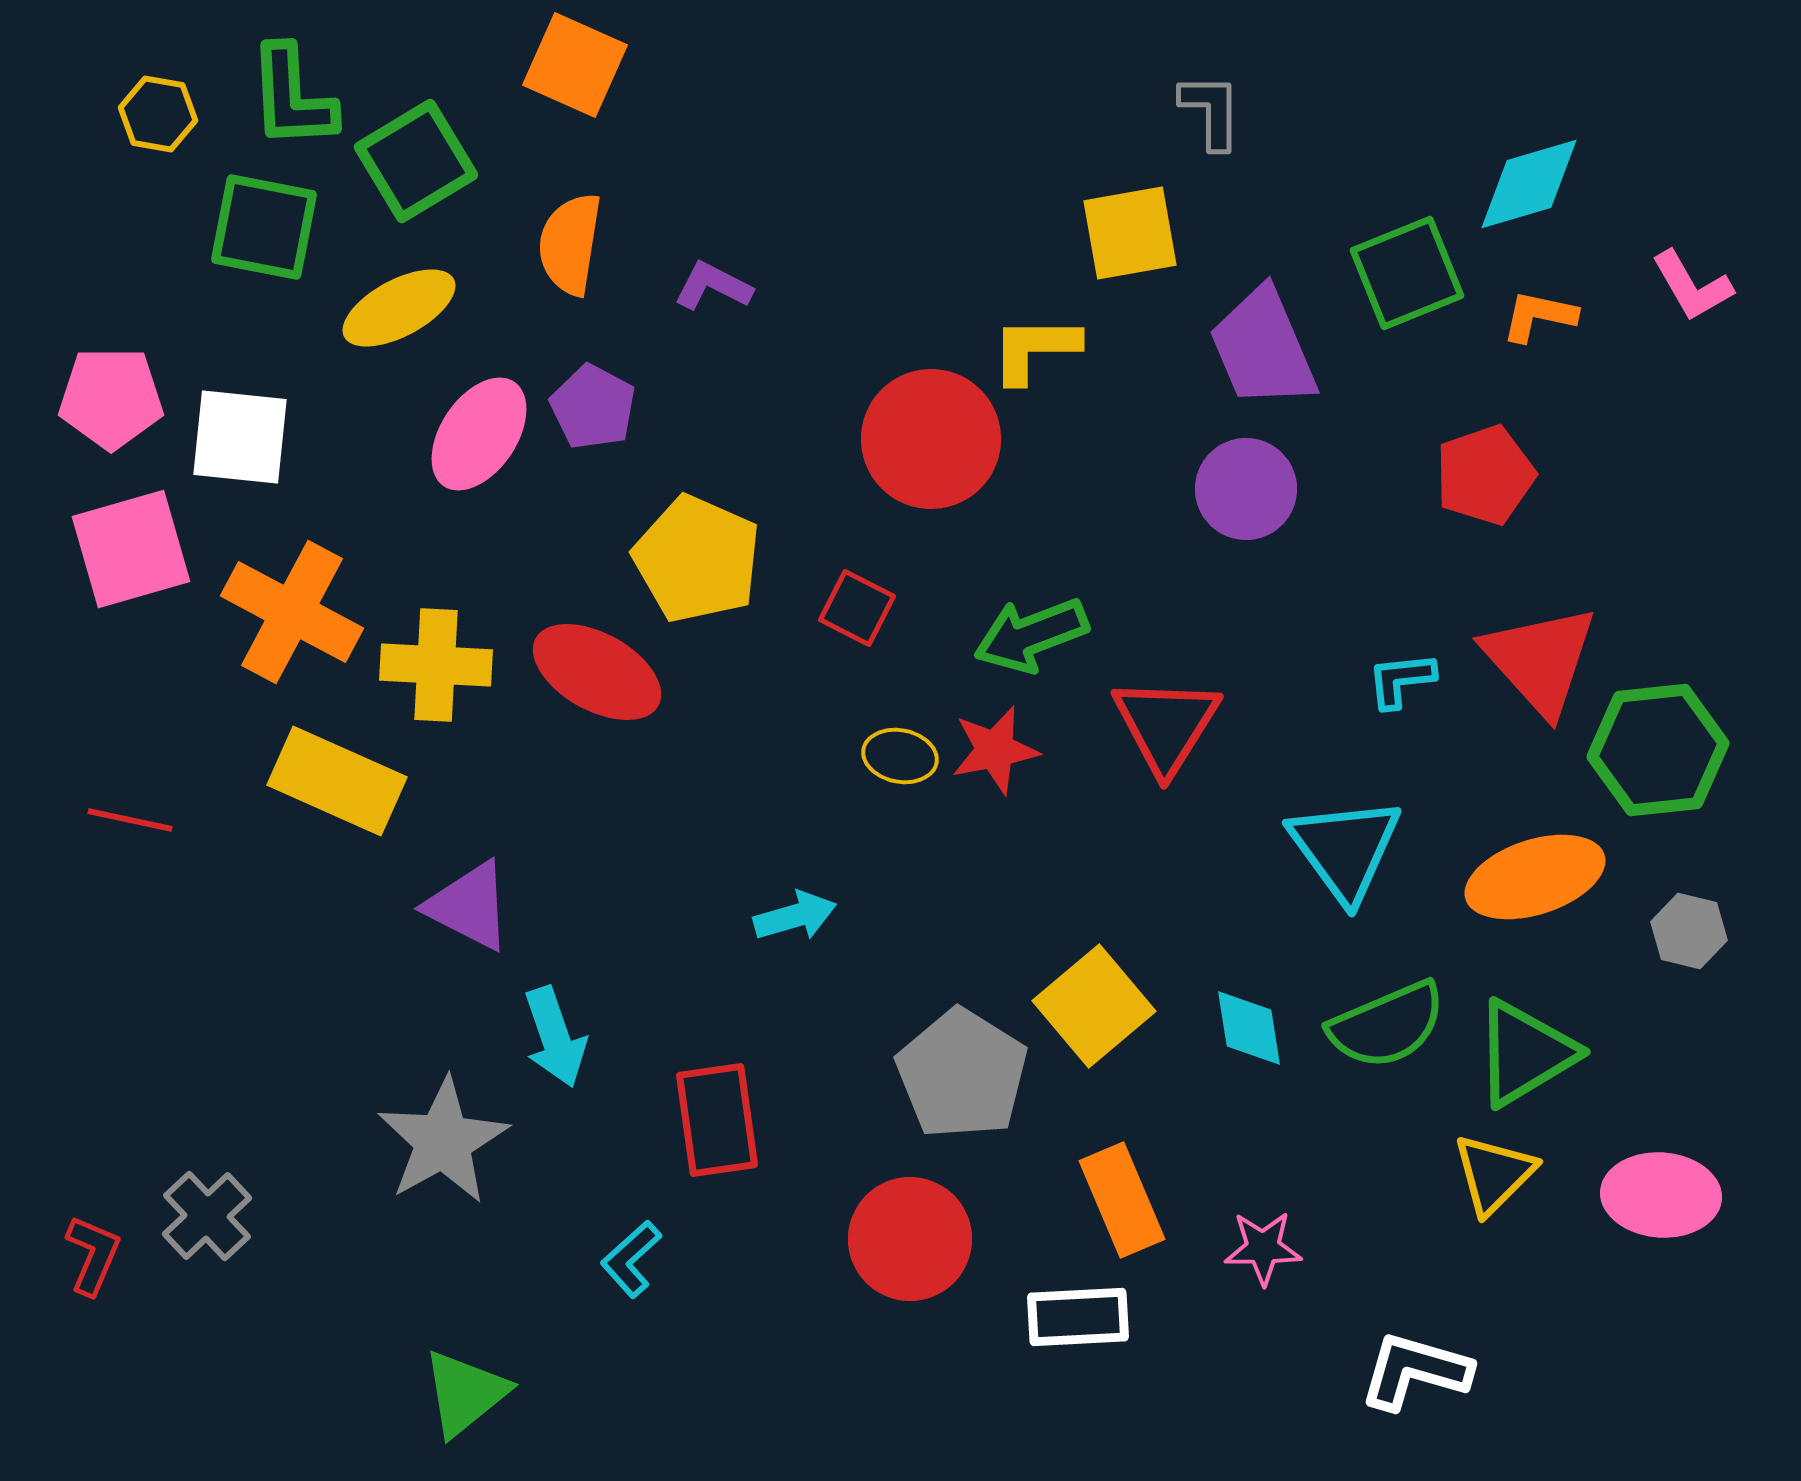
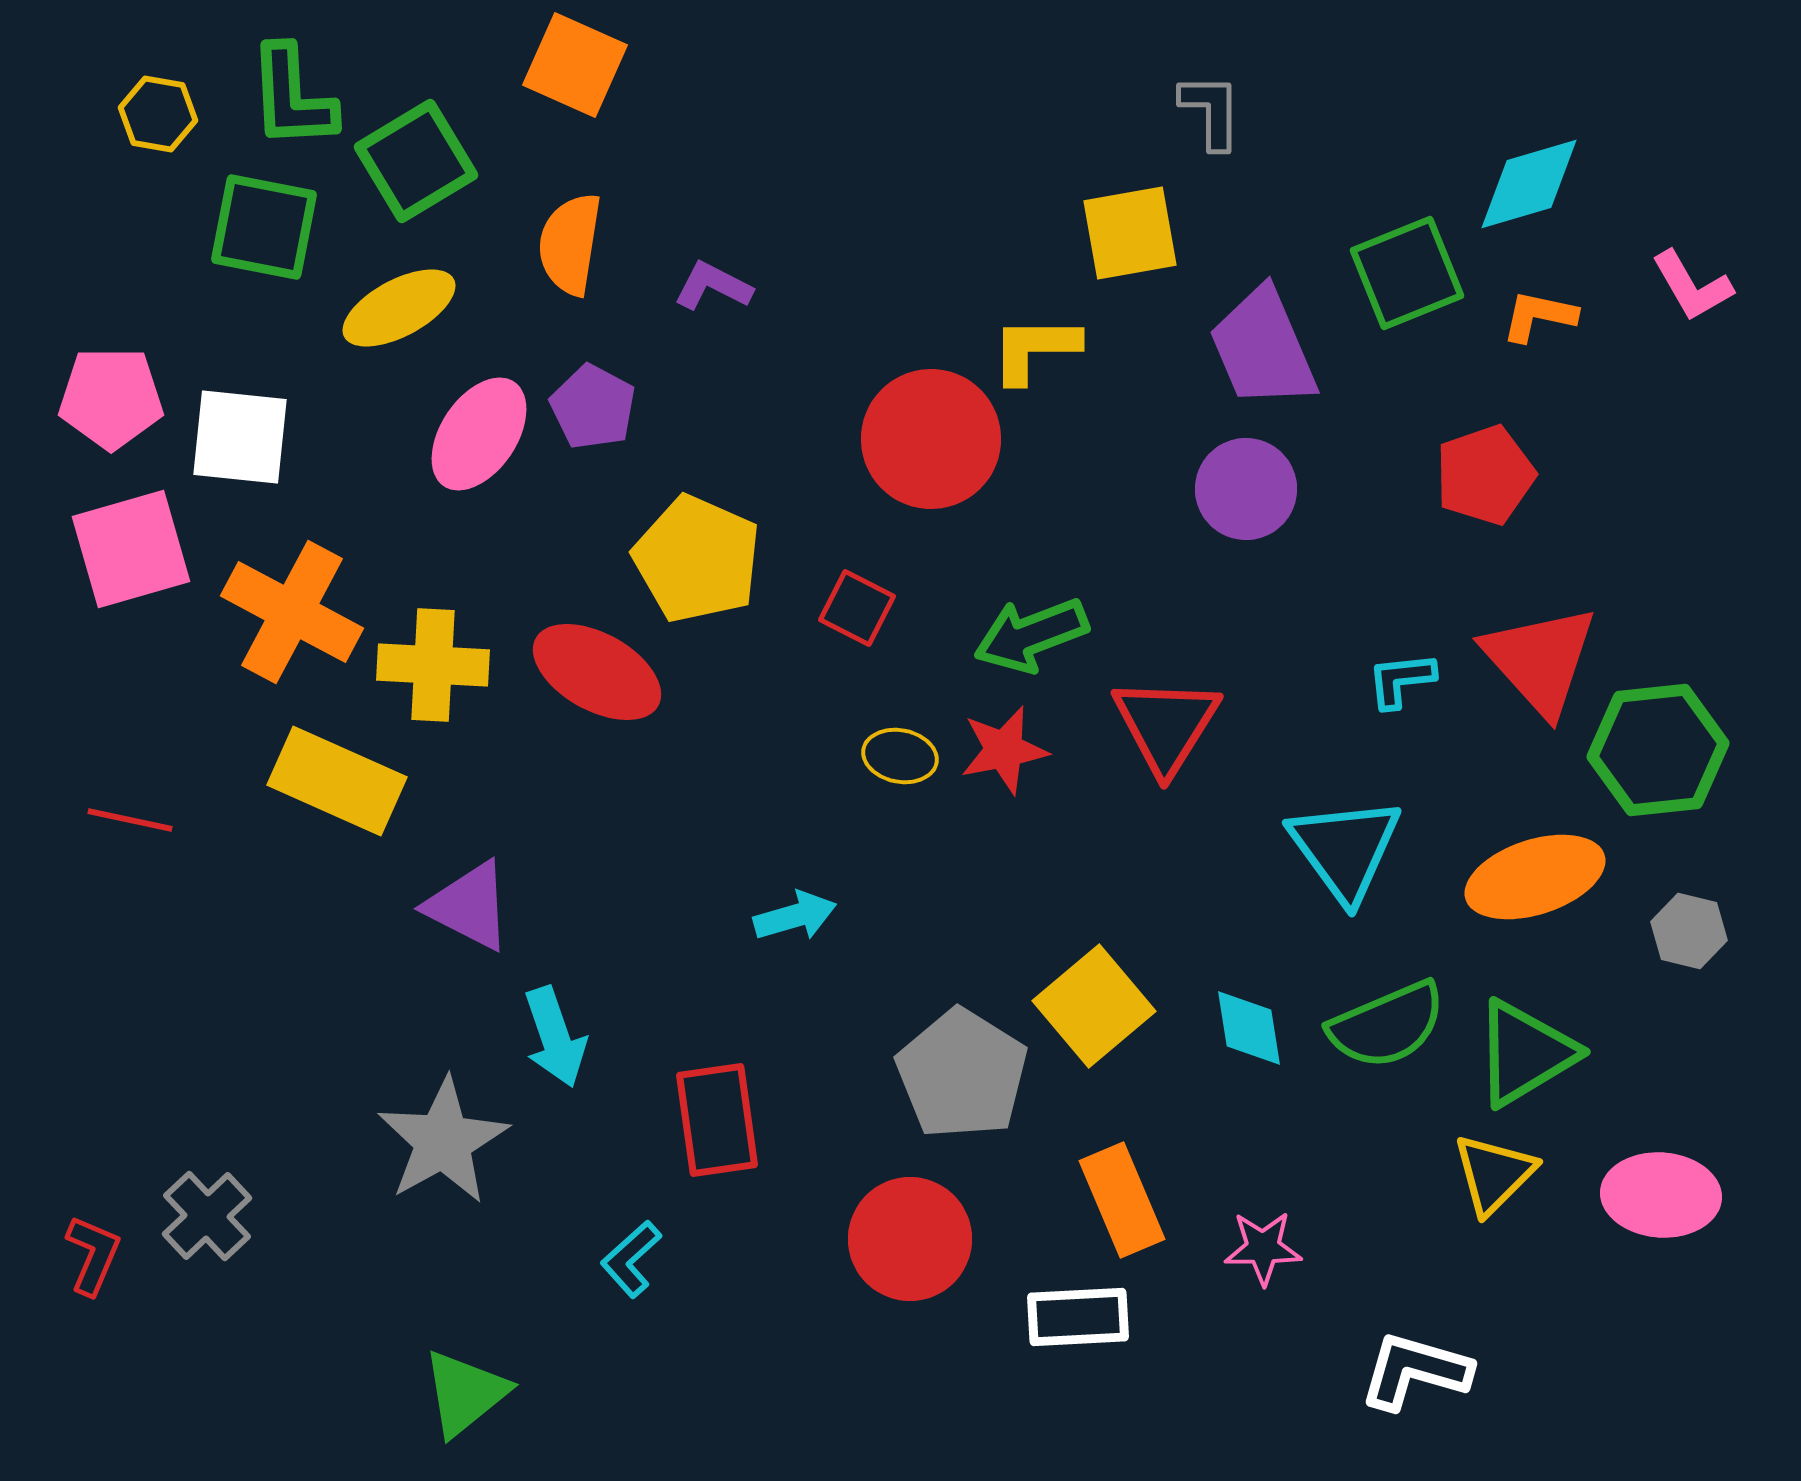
yellow cross at (436, 665): moved 3 px left
red star at (995, 750): moved 9 px right
